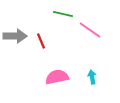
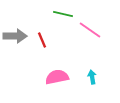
red line: moved 1 px right, 1 px up
